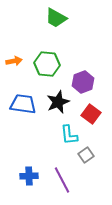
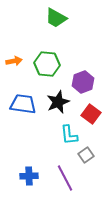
purple line: moved 3 px right, 2 px up
